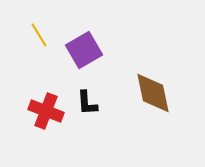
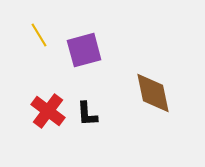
purple square: rotated 15 degrees clockwise
black L-shape: moved 11 px down
red cross: moved 2 px right; rotated 16 degrees clockwise
